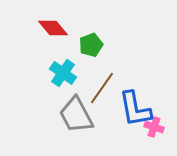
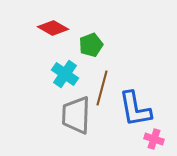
red diamond: rotated 20 degrees counterclockwise
cyan cross: moved 2 px right, 1 px down
brown line: rotated 20 degrees counterclockwise
gray trapezoid: rotated 30 degrees clockwise
pink cross: moved 12 px down
